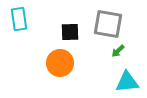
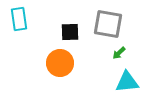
green arrow: moved 1 px right, 2 px down
